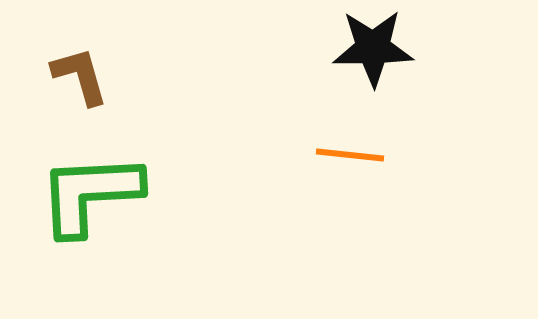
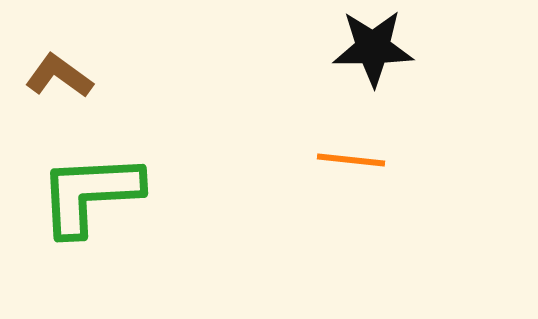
brown L-shape: moved 21 px left; rotated 38 degrees counterclockwise
orange line: moved 1 px right, 5 px down
